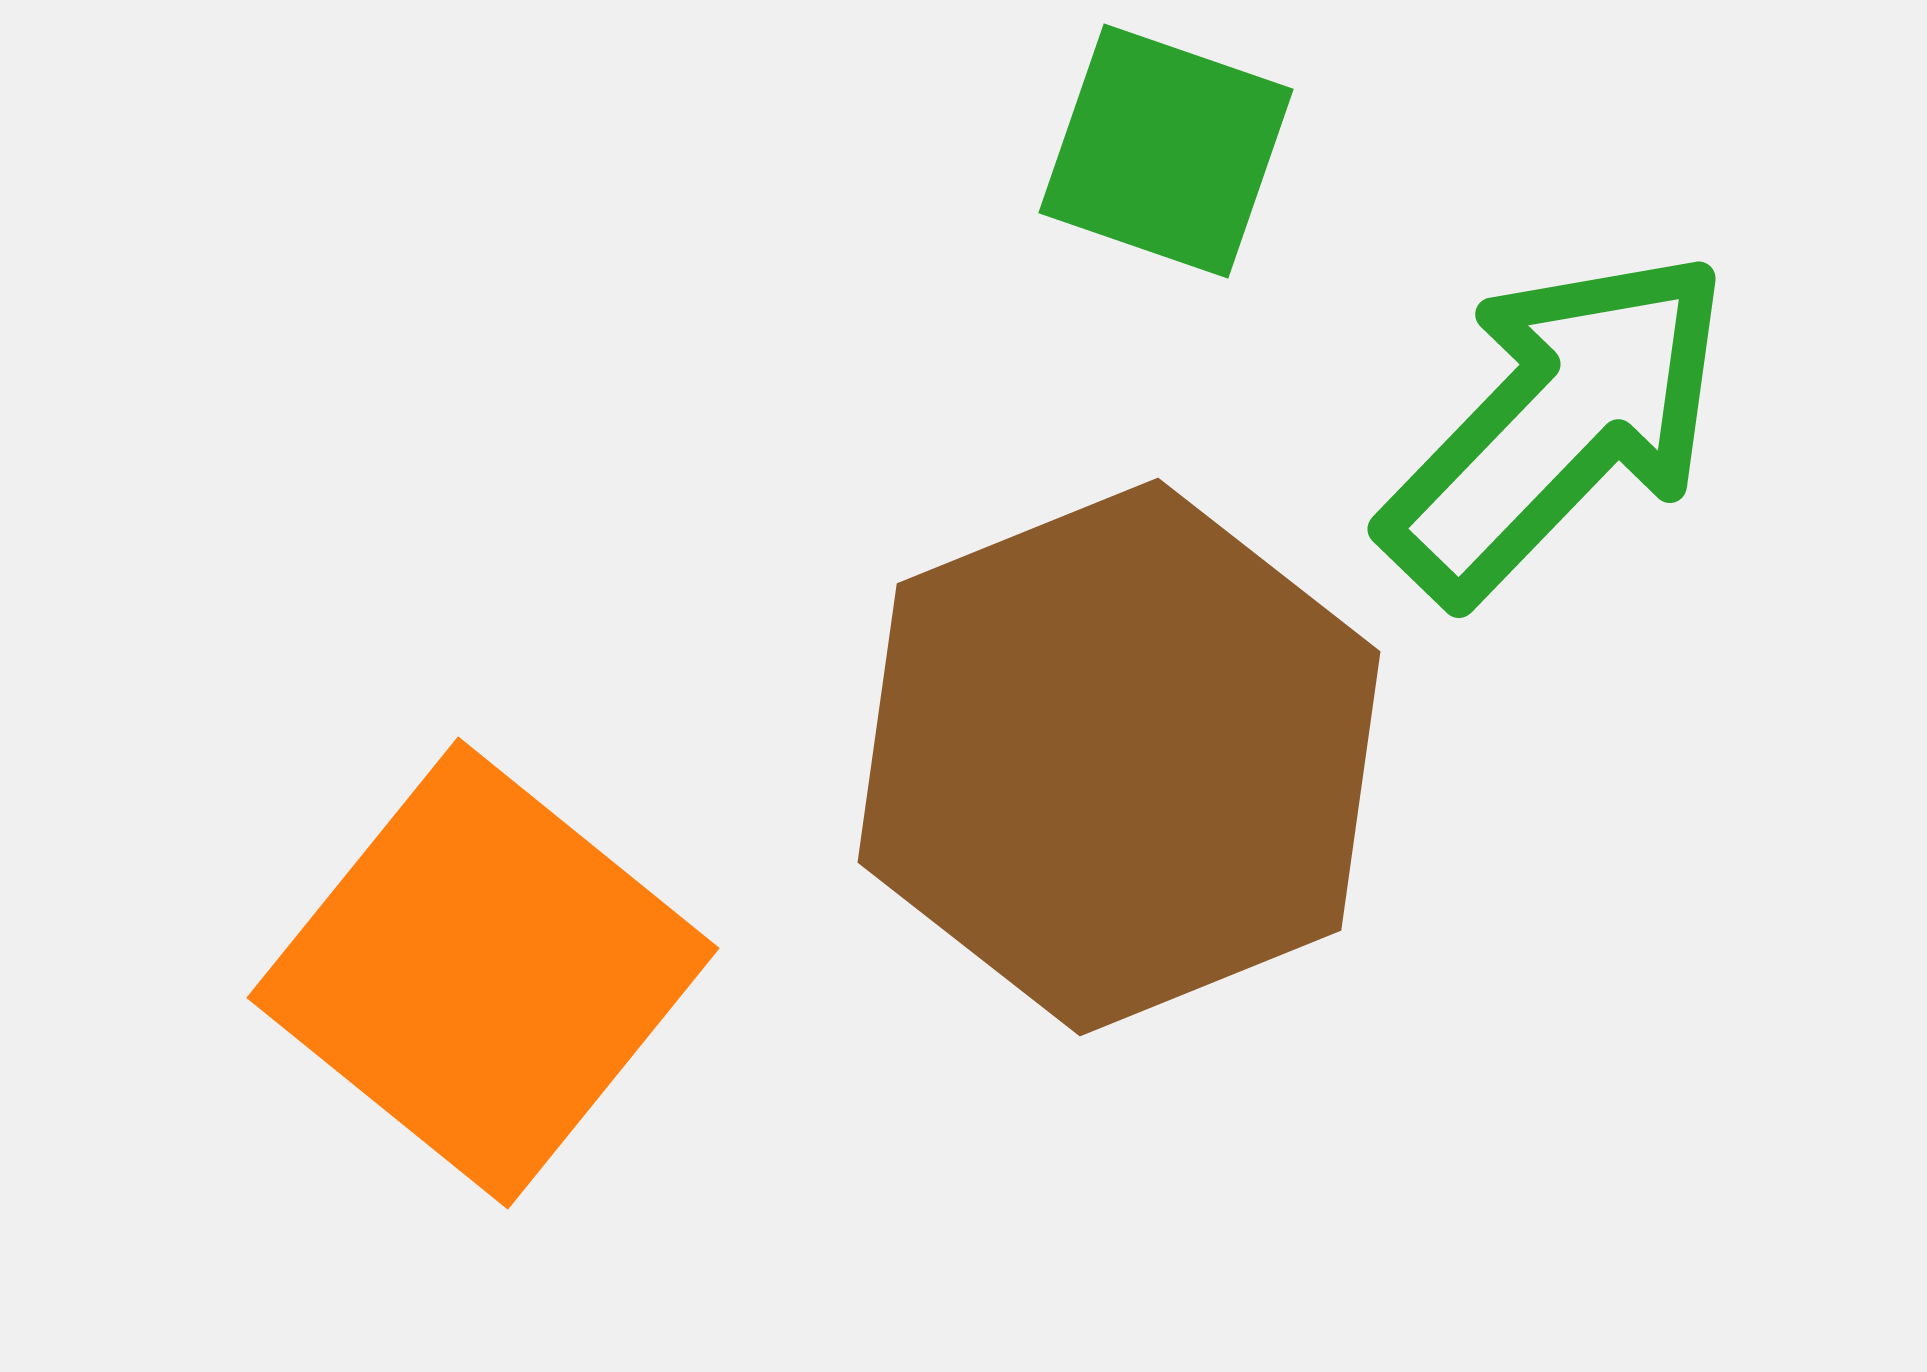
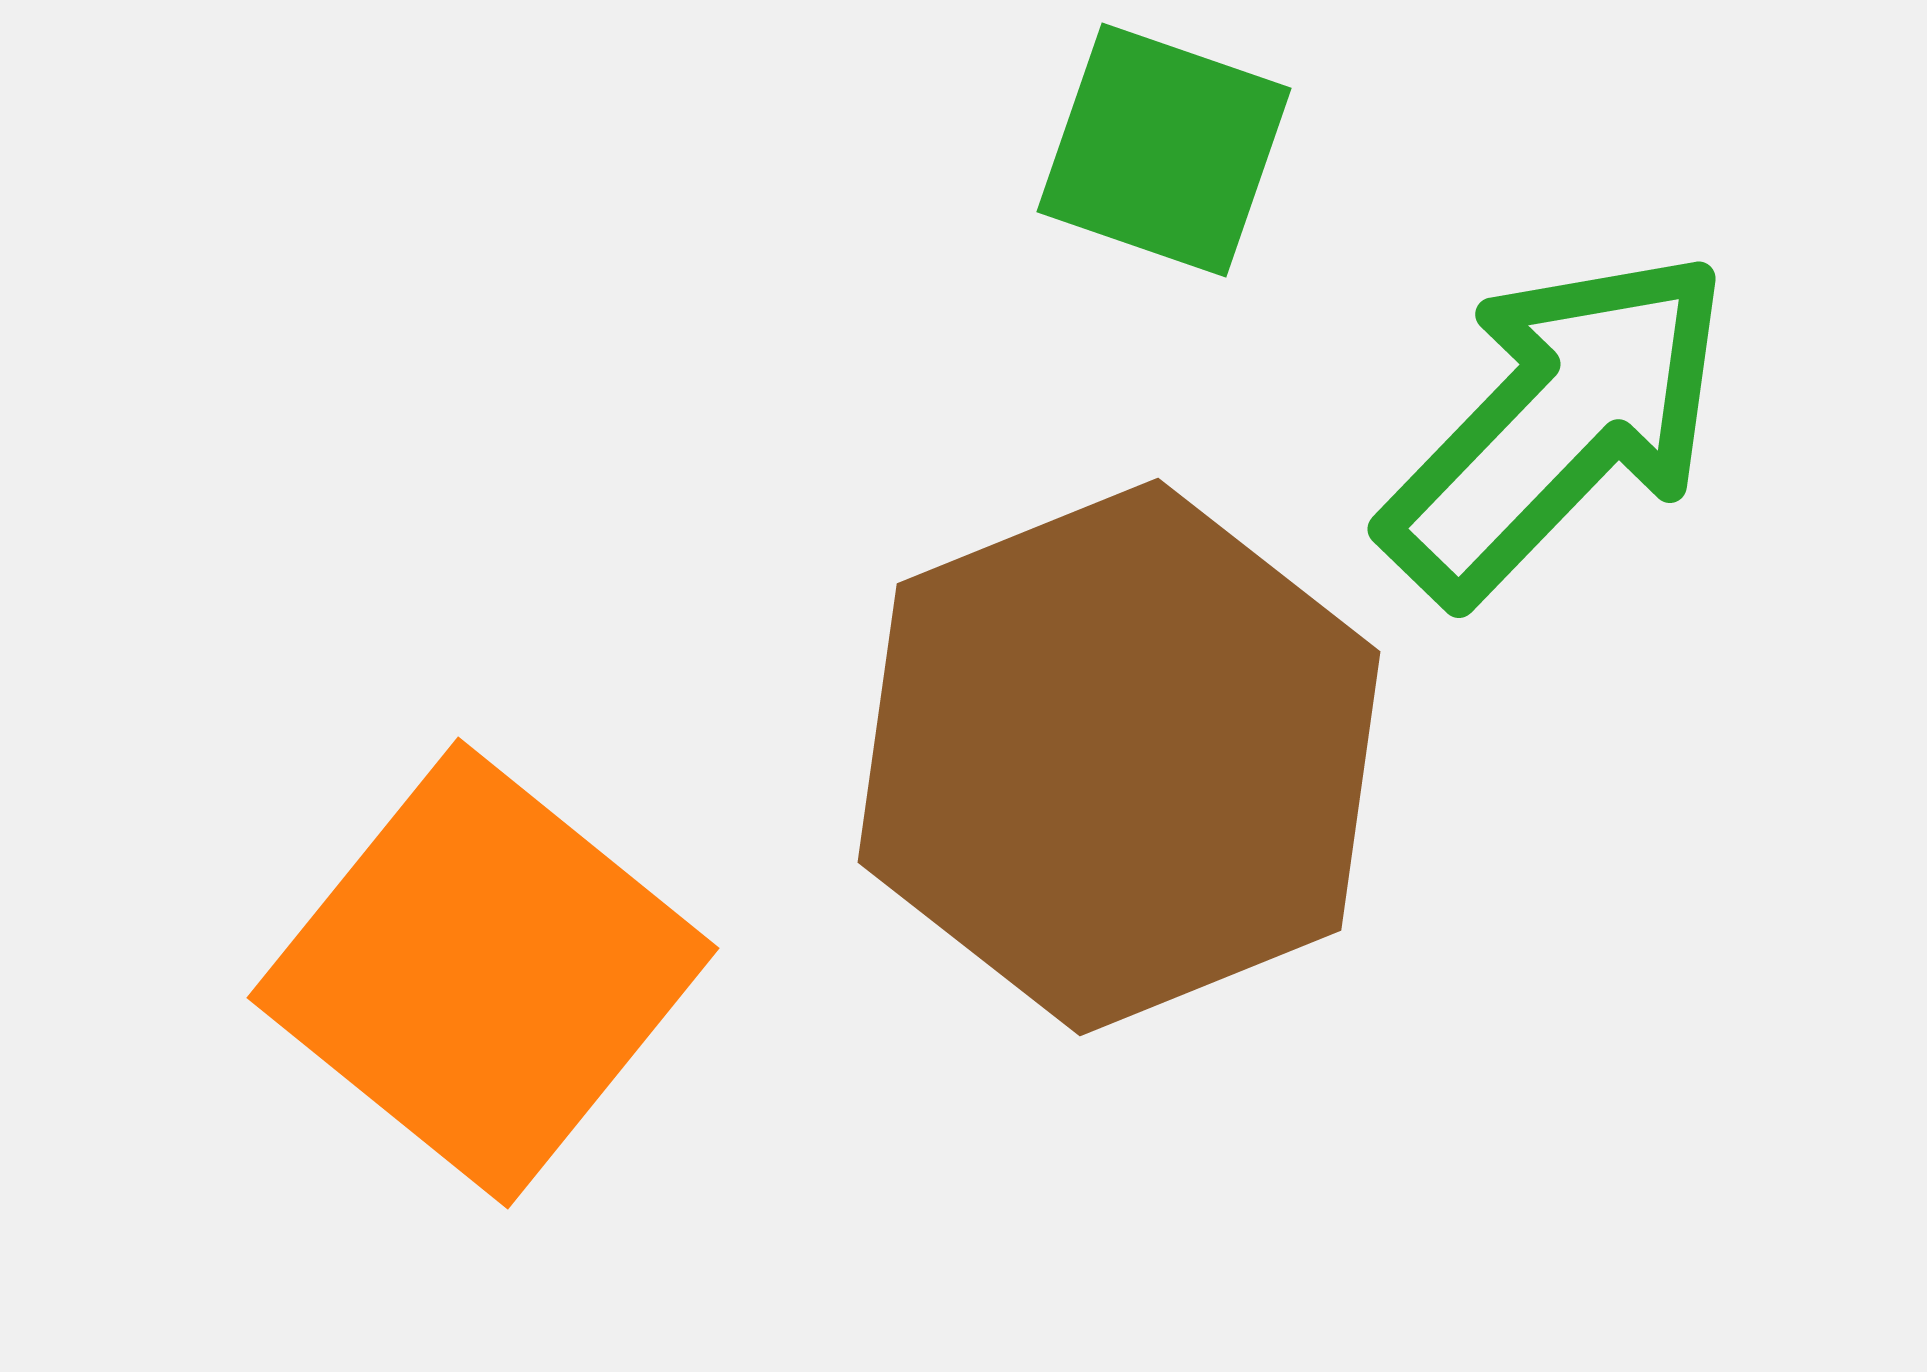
green square: moved 2 px left, 1 px up
